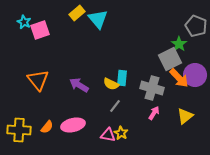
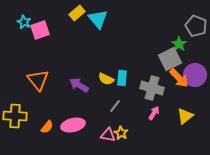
yellow semicircle: moved 5 px left, 5 px up
yellow cross: moved 4 px left, 14 px up
